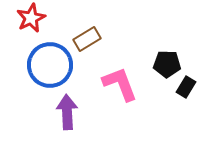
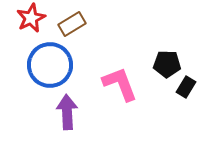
brown rectangle: moved 15 px left, 15 px up
